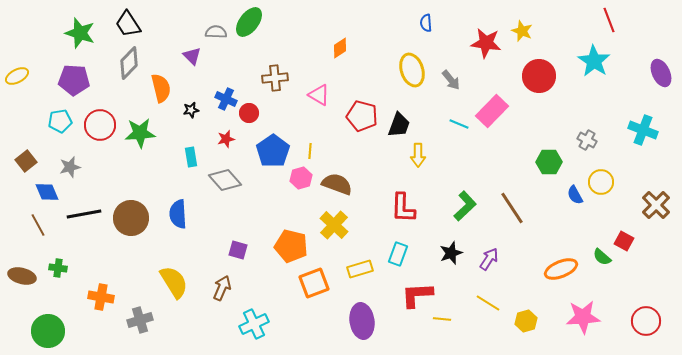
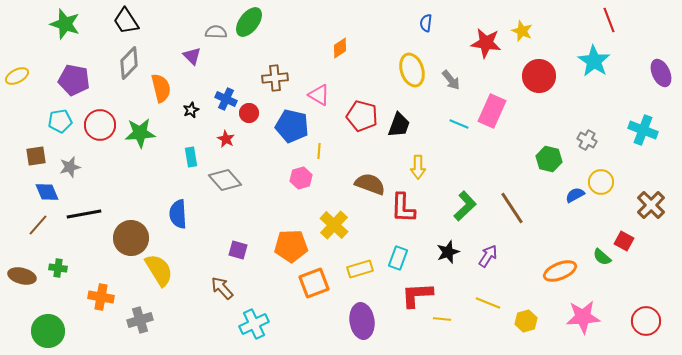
blue semicircle at (426, 23): rotated 12 degrees clockwise
black trapezoid at (128, 24): moved 2 px left, 3 px up
green star at (80, 33): moved 15 px left, 9 px up
purple pentagon at (74, 80): rotated 8 degrees clockwise
black star at (191, 110): rotated 14 degrees counterclockwise
pink rectangle at (492, 111): rotated 20 degrees counterclockwise
red star at (226, 139): rotated 30 degrees counterclockwise
blue pentagon at (273, 151): moved 19 px right, 25 px up; rotated 24 degrees counterclockwise
yellow line at (310, 151): moved 9 px right
yellow arrow at (418, 155): moved 12 px down
brown square at (26, 161): moved 10 px right, 5 px up; rotated 30 degrees clockwise
green hexagon at (549, 162): moved 3 px up; rotated 15 degrees clockwise
brown semicircle at (337, 184): moved 33 px right
blue semicircle at (575, 195): rotated 90 degrees clockwise
brown cross at (656, 205): moved 5 px left
brown circle at (131, 218): moved 20 px down
brown line at (38, 225): rotated 70 degrees clockwise
orange pentagon at (291, 246): rotated 16 degrees counterclockwise
black star at (451, 253): moved 3 px left, 1 px up
cyan rectangle at (398, 254): moved 4 px down
purple arrow at (489, 259): moved 1 px left, 3 px up
orange ellipse at (561, 269): moved 1 px left, 2 px down
yellow semicircle at (174, 282): moved 15 px left, 12 px up
brown arrow at (222, 288): rotated 65 degrees counterclockwise
yellow line at (488, 303): rotated 10 degrees counterclockwise
